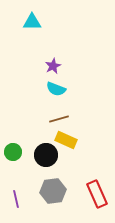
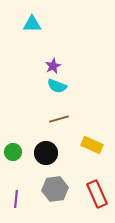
cyan triangle: moved 2 px down
cyan semicircle: moved 1 px right, 3 px up
yellow rectangle: moved 26 px right, 5 px down
black circle: moved 2 px up
gray hexagon: moved 2 px right, 2 px up
purple line: rotated 18 degrees clockwise
